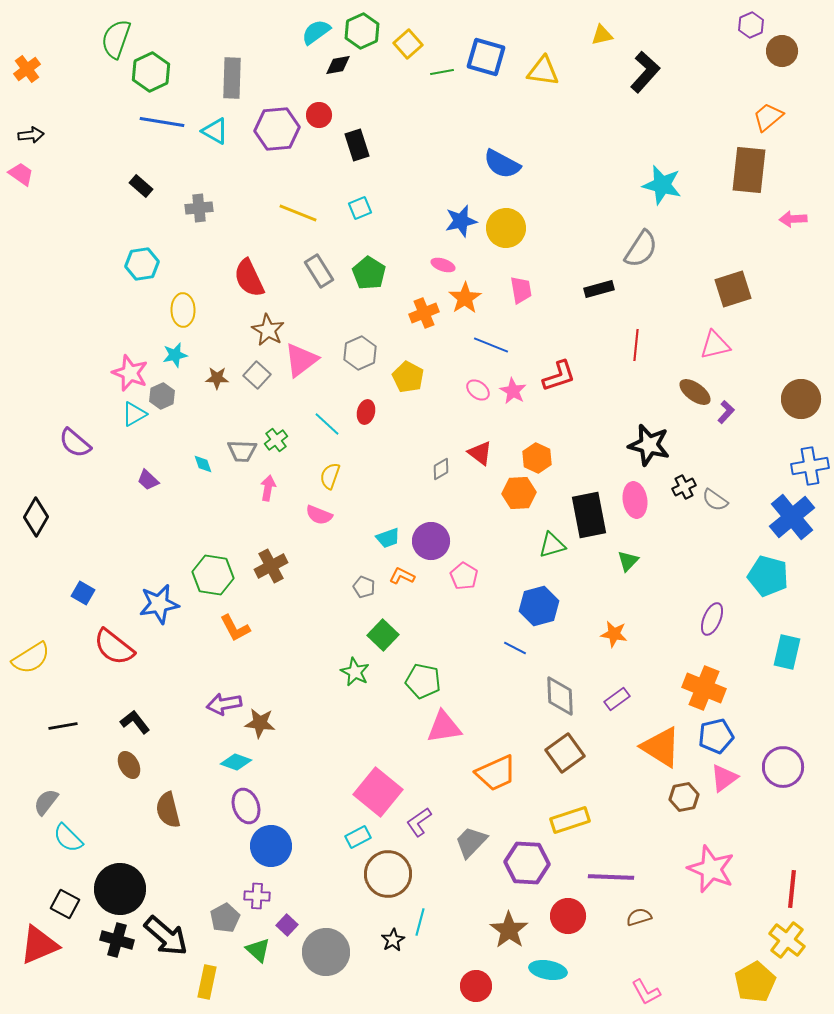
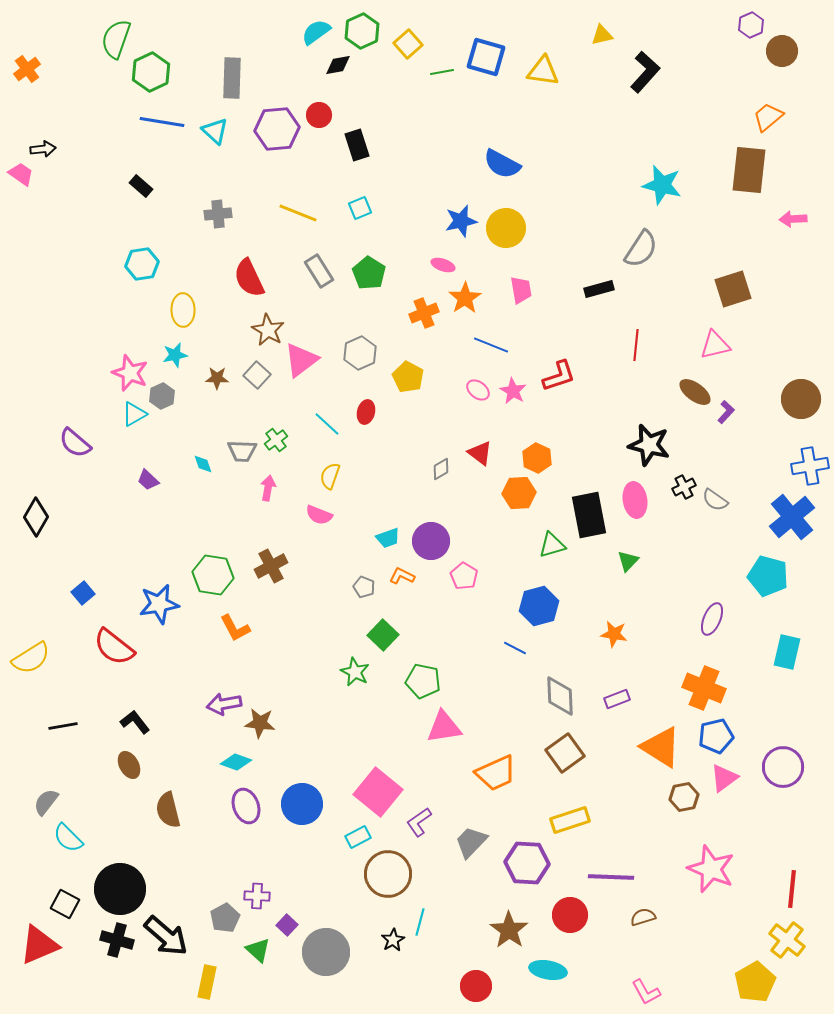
cyan triangle at (215, 131): rotated 12 degrees clockwise
black arrow at (31, 135): moved 12 px right, 14 px down
gray cross at (199, 208): moved 19 px right, 6 px down
blue square at (83, 593): rotated 20 degrees clockwise
purple rectangle at (617, 699): rotated 15 degrees clockwise
blue circle at (271, 846): moved 31 px right, 42 px up
red circle at (568, 916): moved 2 px right, 1 px up
brown semicircle at (639, 917): moved 4 px right
